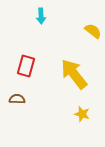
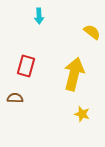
cyan arrow: moved 2 px left
yellow semicircle: moved 1 px left, 1 px down
yellow arrow: rotated 52 degrees clockwise
brown semicircle: moved 2 px left, 1 px up
